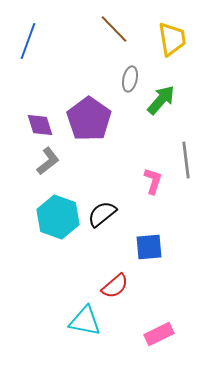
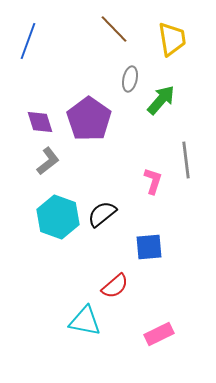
purple diamond: moved 3 px up
